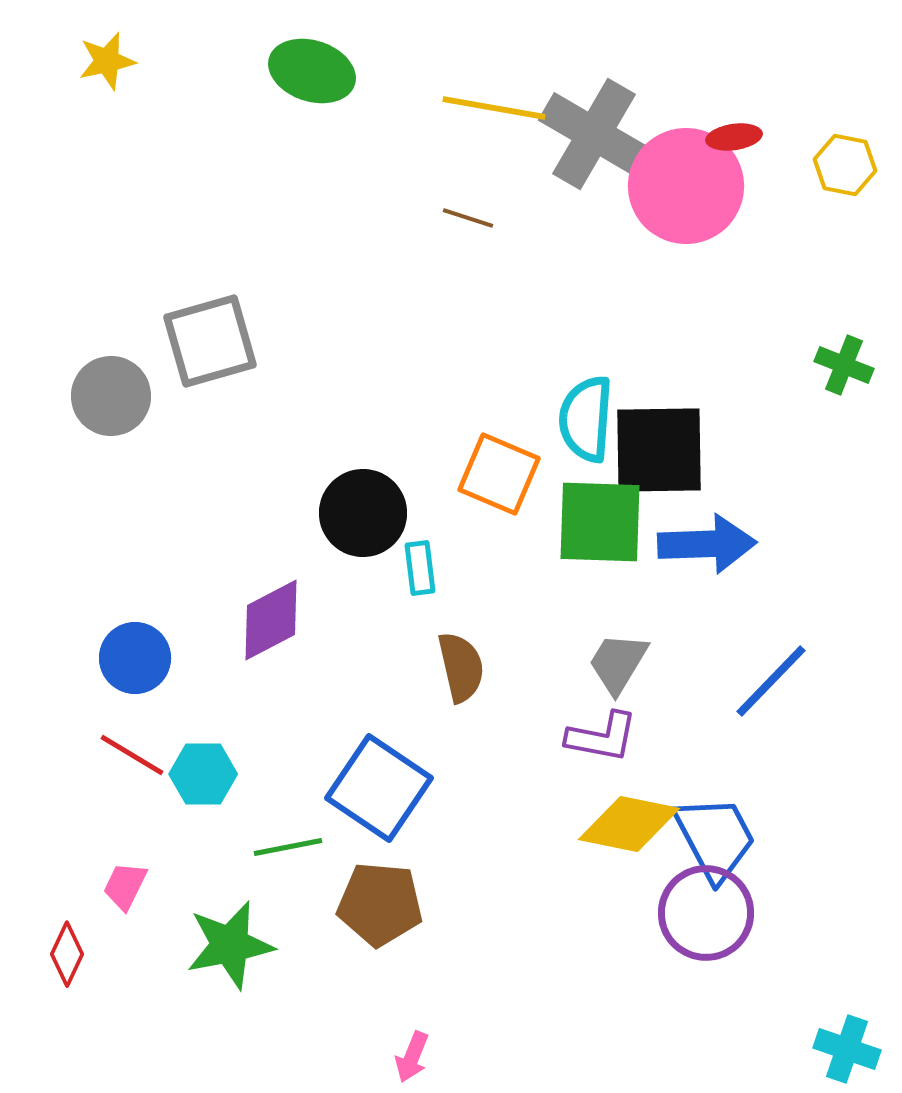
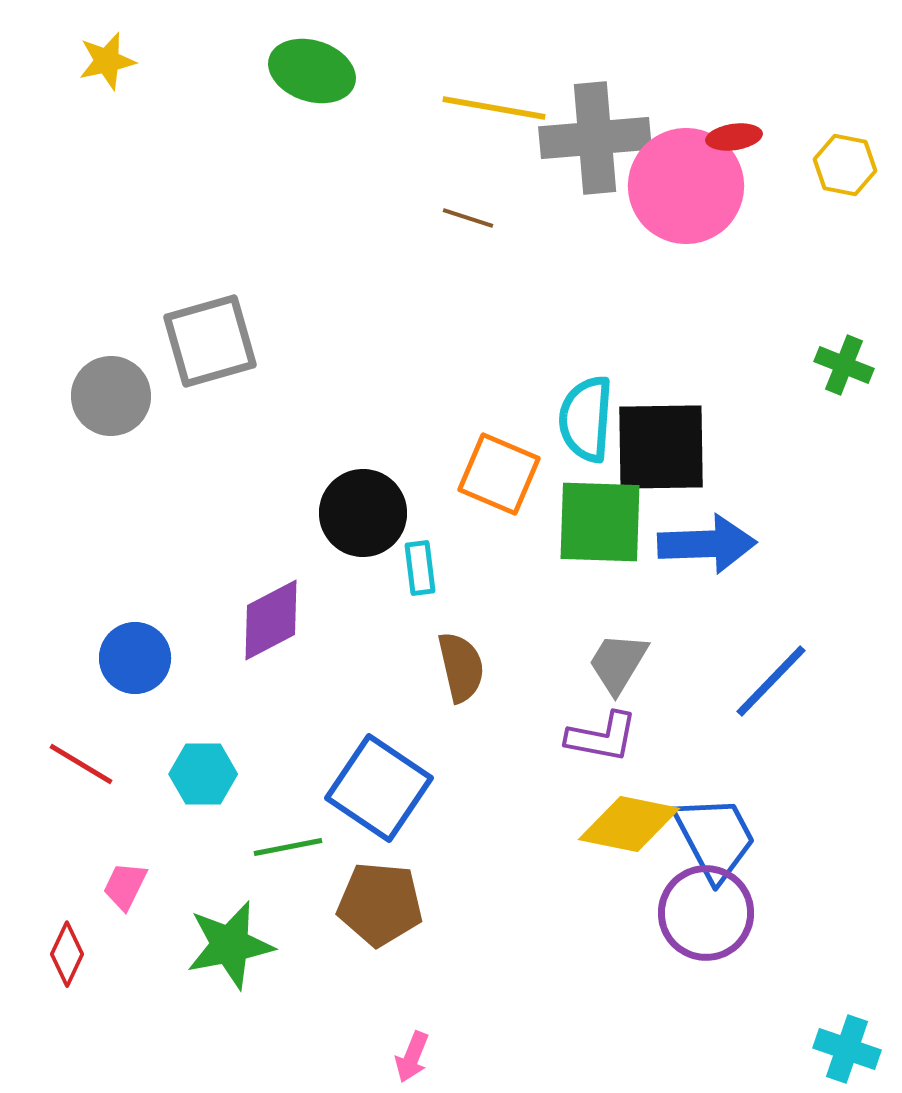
gray cross: moved 1 px right, 4 px down; rotated 35 degrees counterclockwise
black square: moved 2 px right, 3 px up
red line: moved 51 px left, 9 px down
